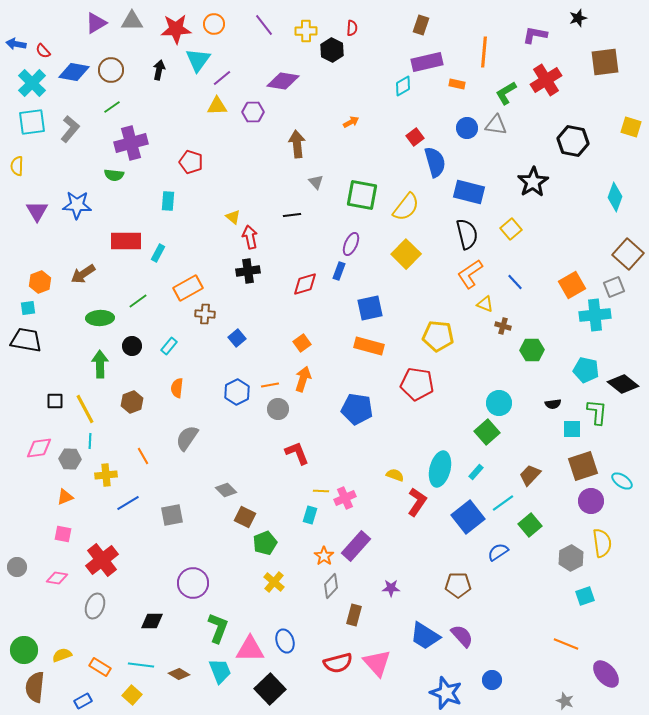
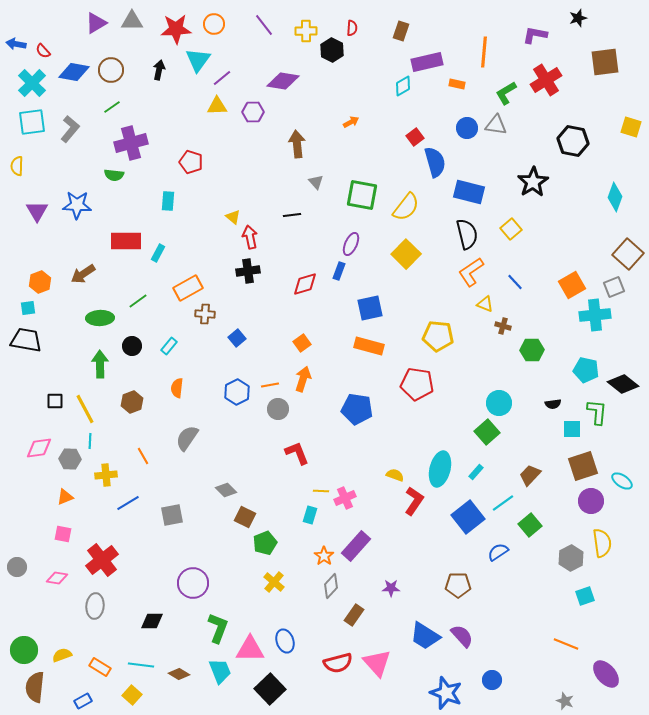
brown rectangle at (421, 25): moved 20 px left, 6 px down
orange L-shape at (470, 274): moved 1 px right, 2 px up
red L-shape at (417, 502): moved 3 px left, 1 px up
gray ellipse at (95, 606): rotated 15 degrees counterclockwise
brown rectangle at (354, 615): rotated 20 degrees clockwise
